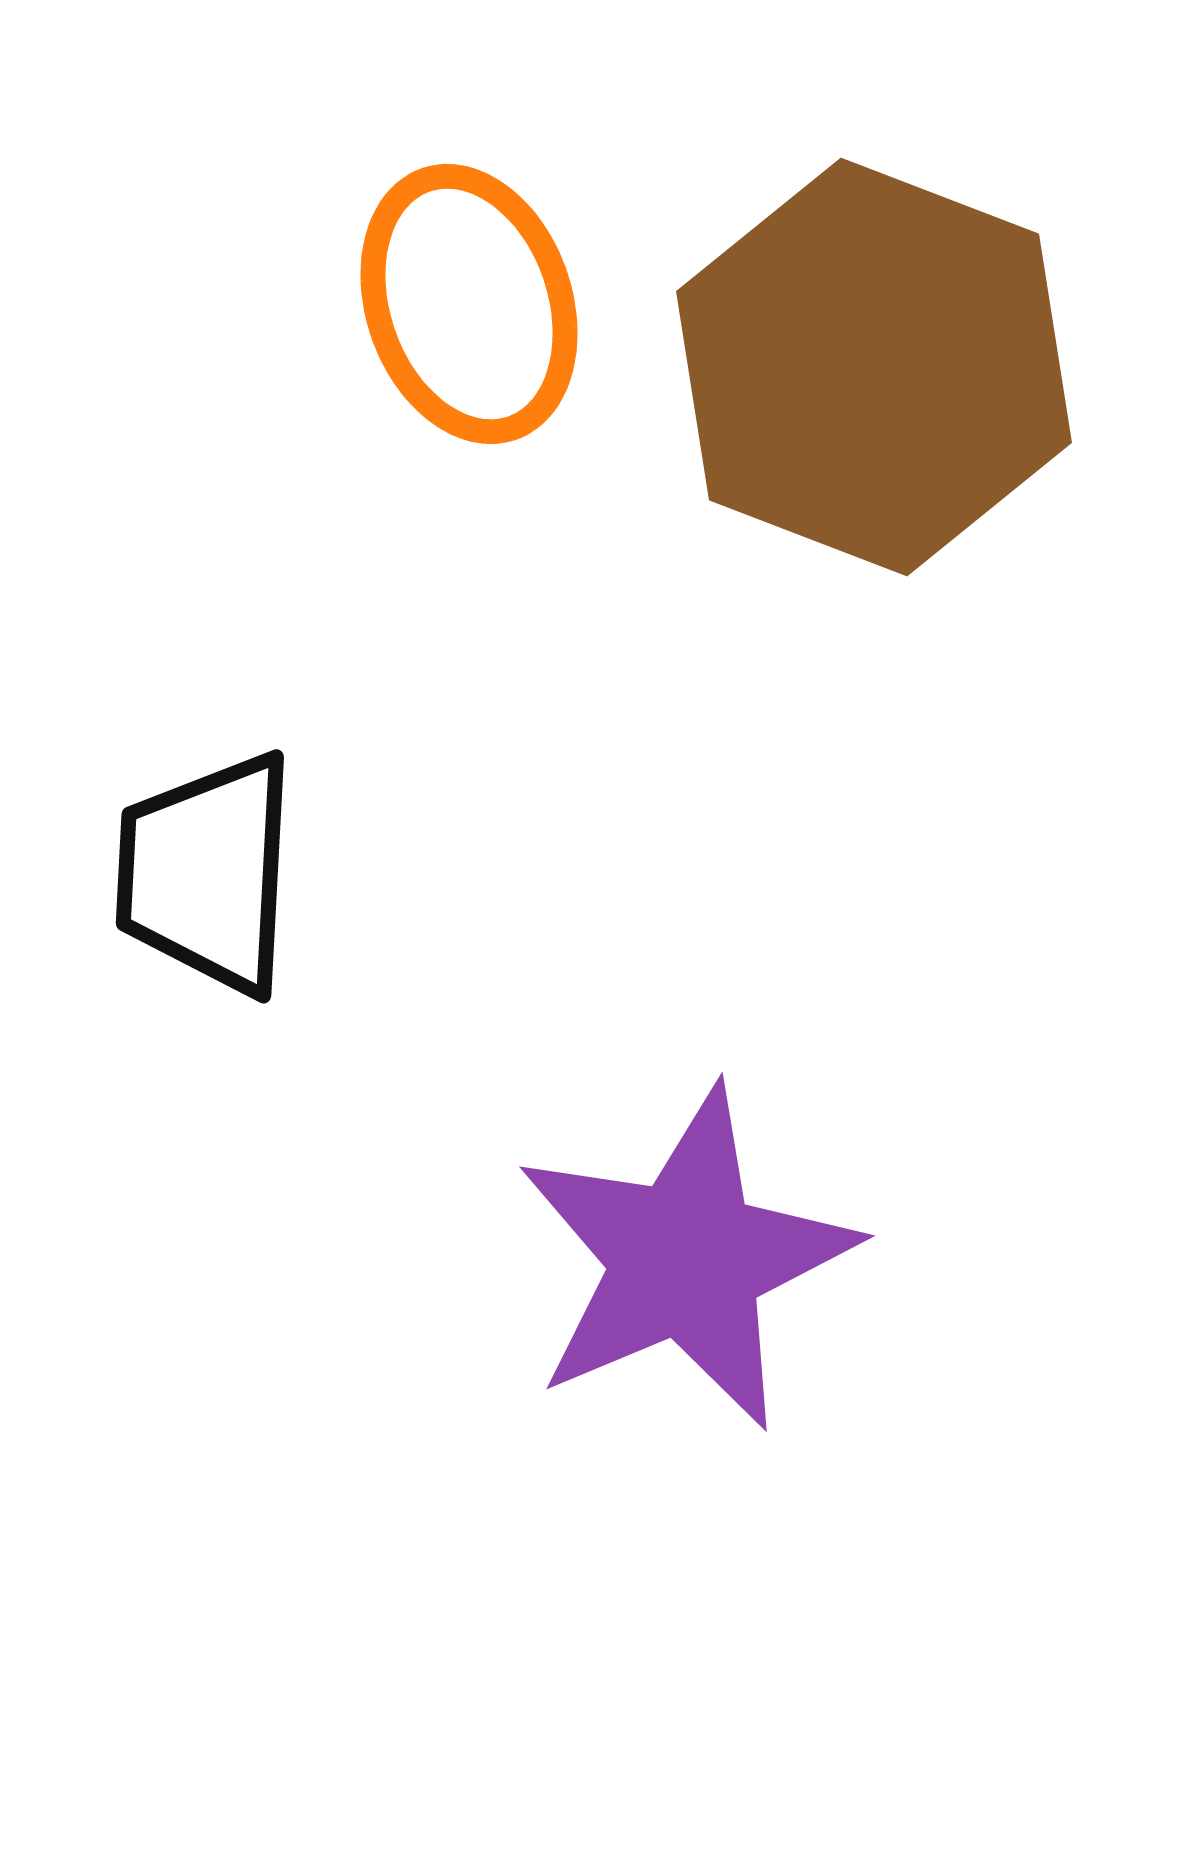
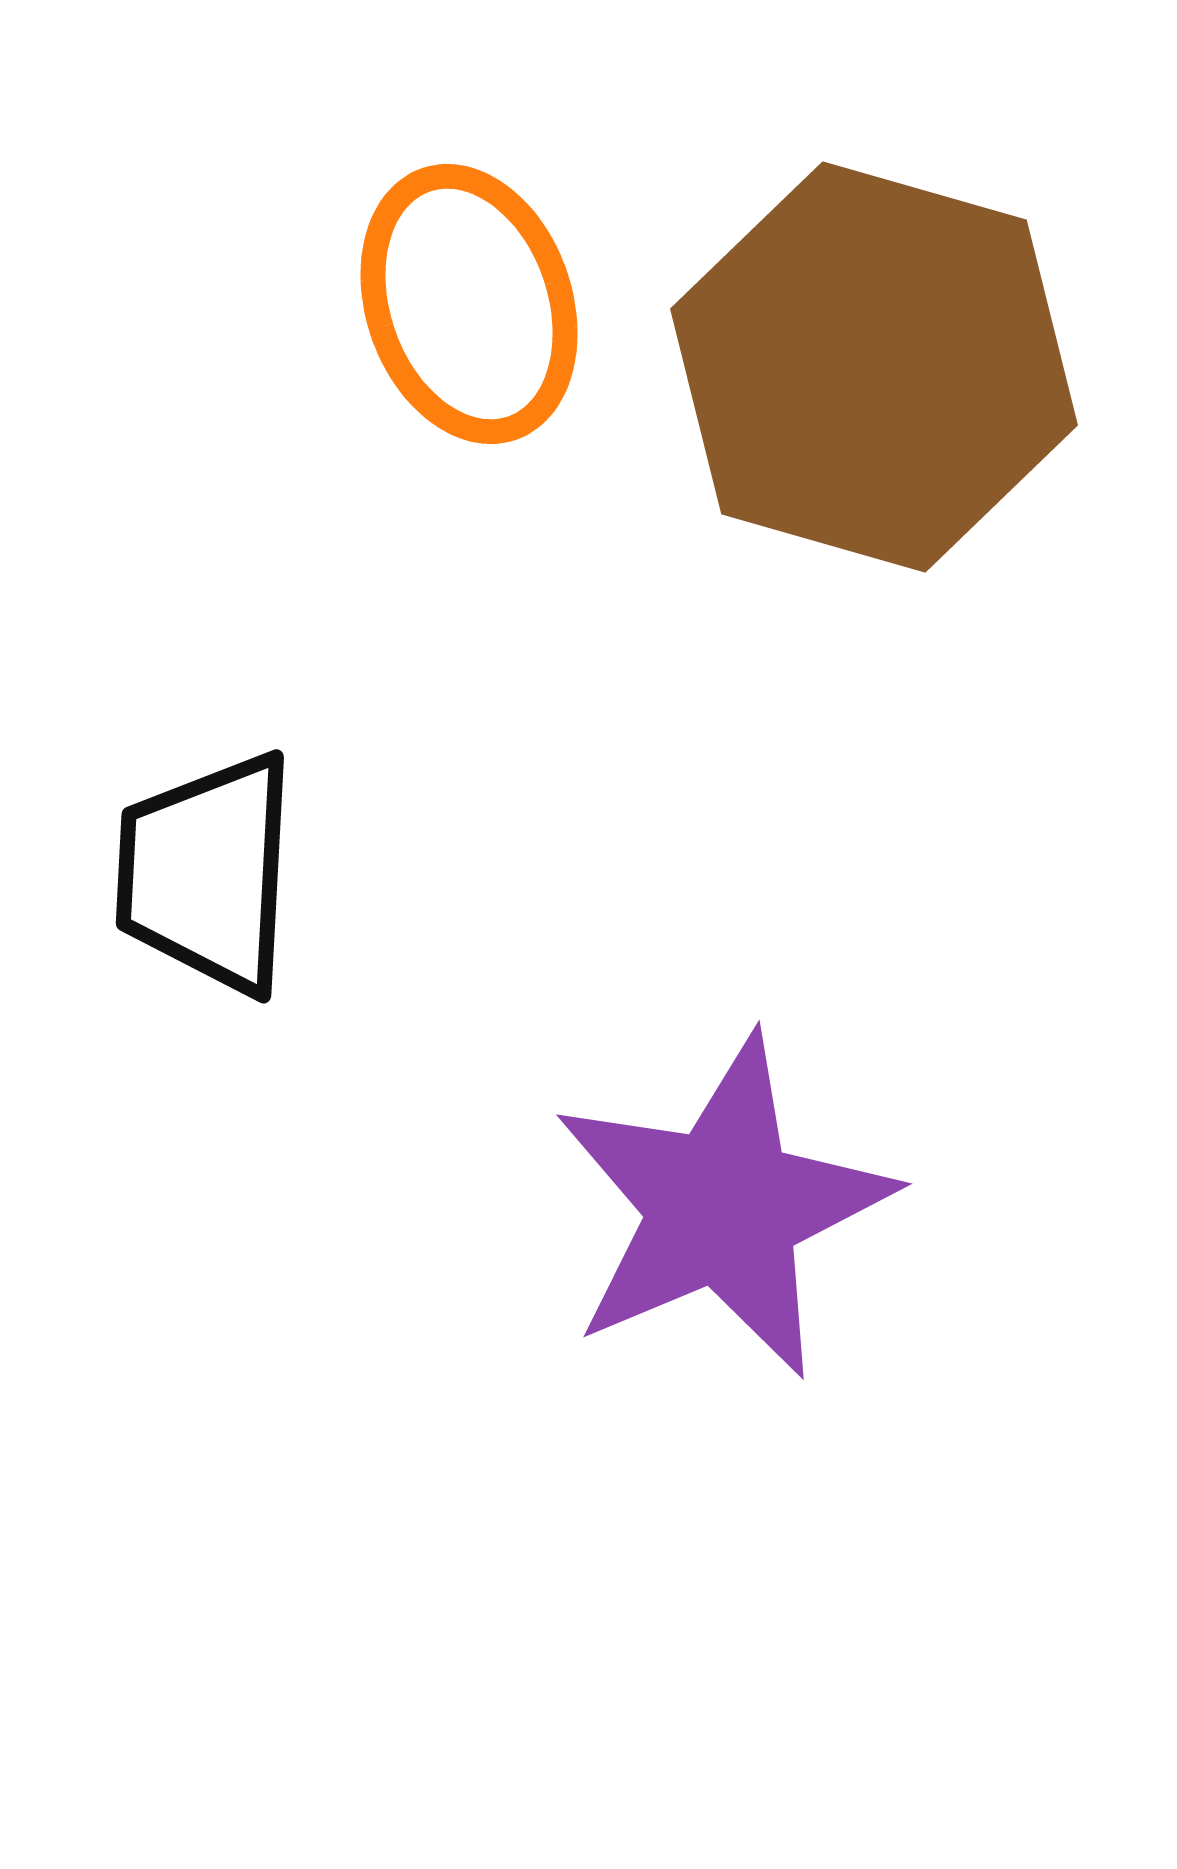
brown hexagon: rotated 5 degrees counterclockwise
purple star: moved 37 px right, 52 px up
